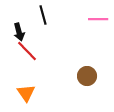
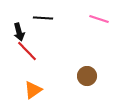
black line: moved 3 px down; rotated 72 degrees counterclockwise
pink line: moved 1 px right; rotated 18 degrees clockwise
orange triangle: moved 7 px right, 3 px up; rotated 30 degrees clockwise
